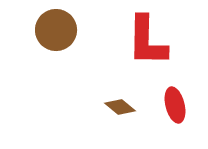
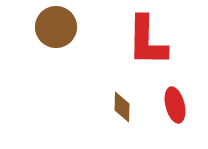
brown circle: moved 3 px up
brown diamond: moved 2 px right; rotated 52 degrees clockwise
